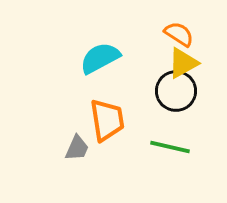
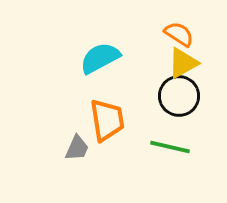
black circle: moved 3 px right, 5 px down
